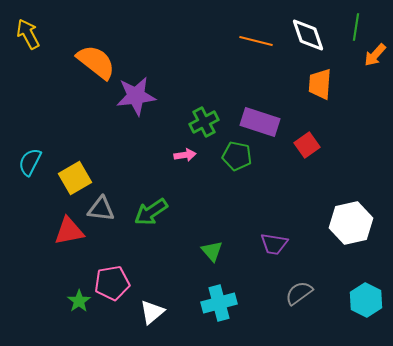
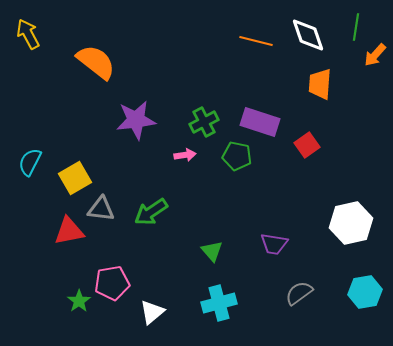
purple star: moved 24 px down
cyan hexagon: moved 1 px left, 8 px up; rotated 24 degrees clockwise
